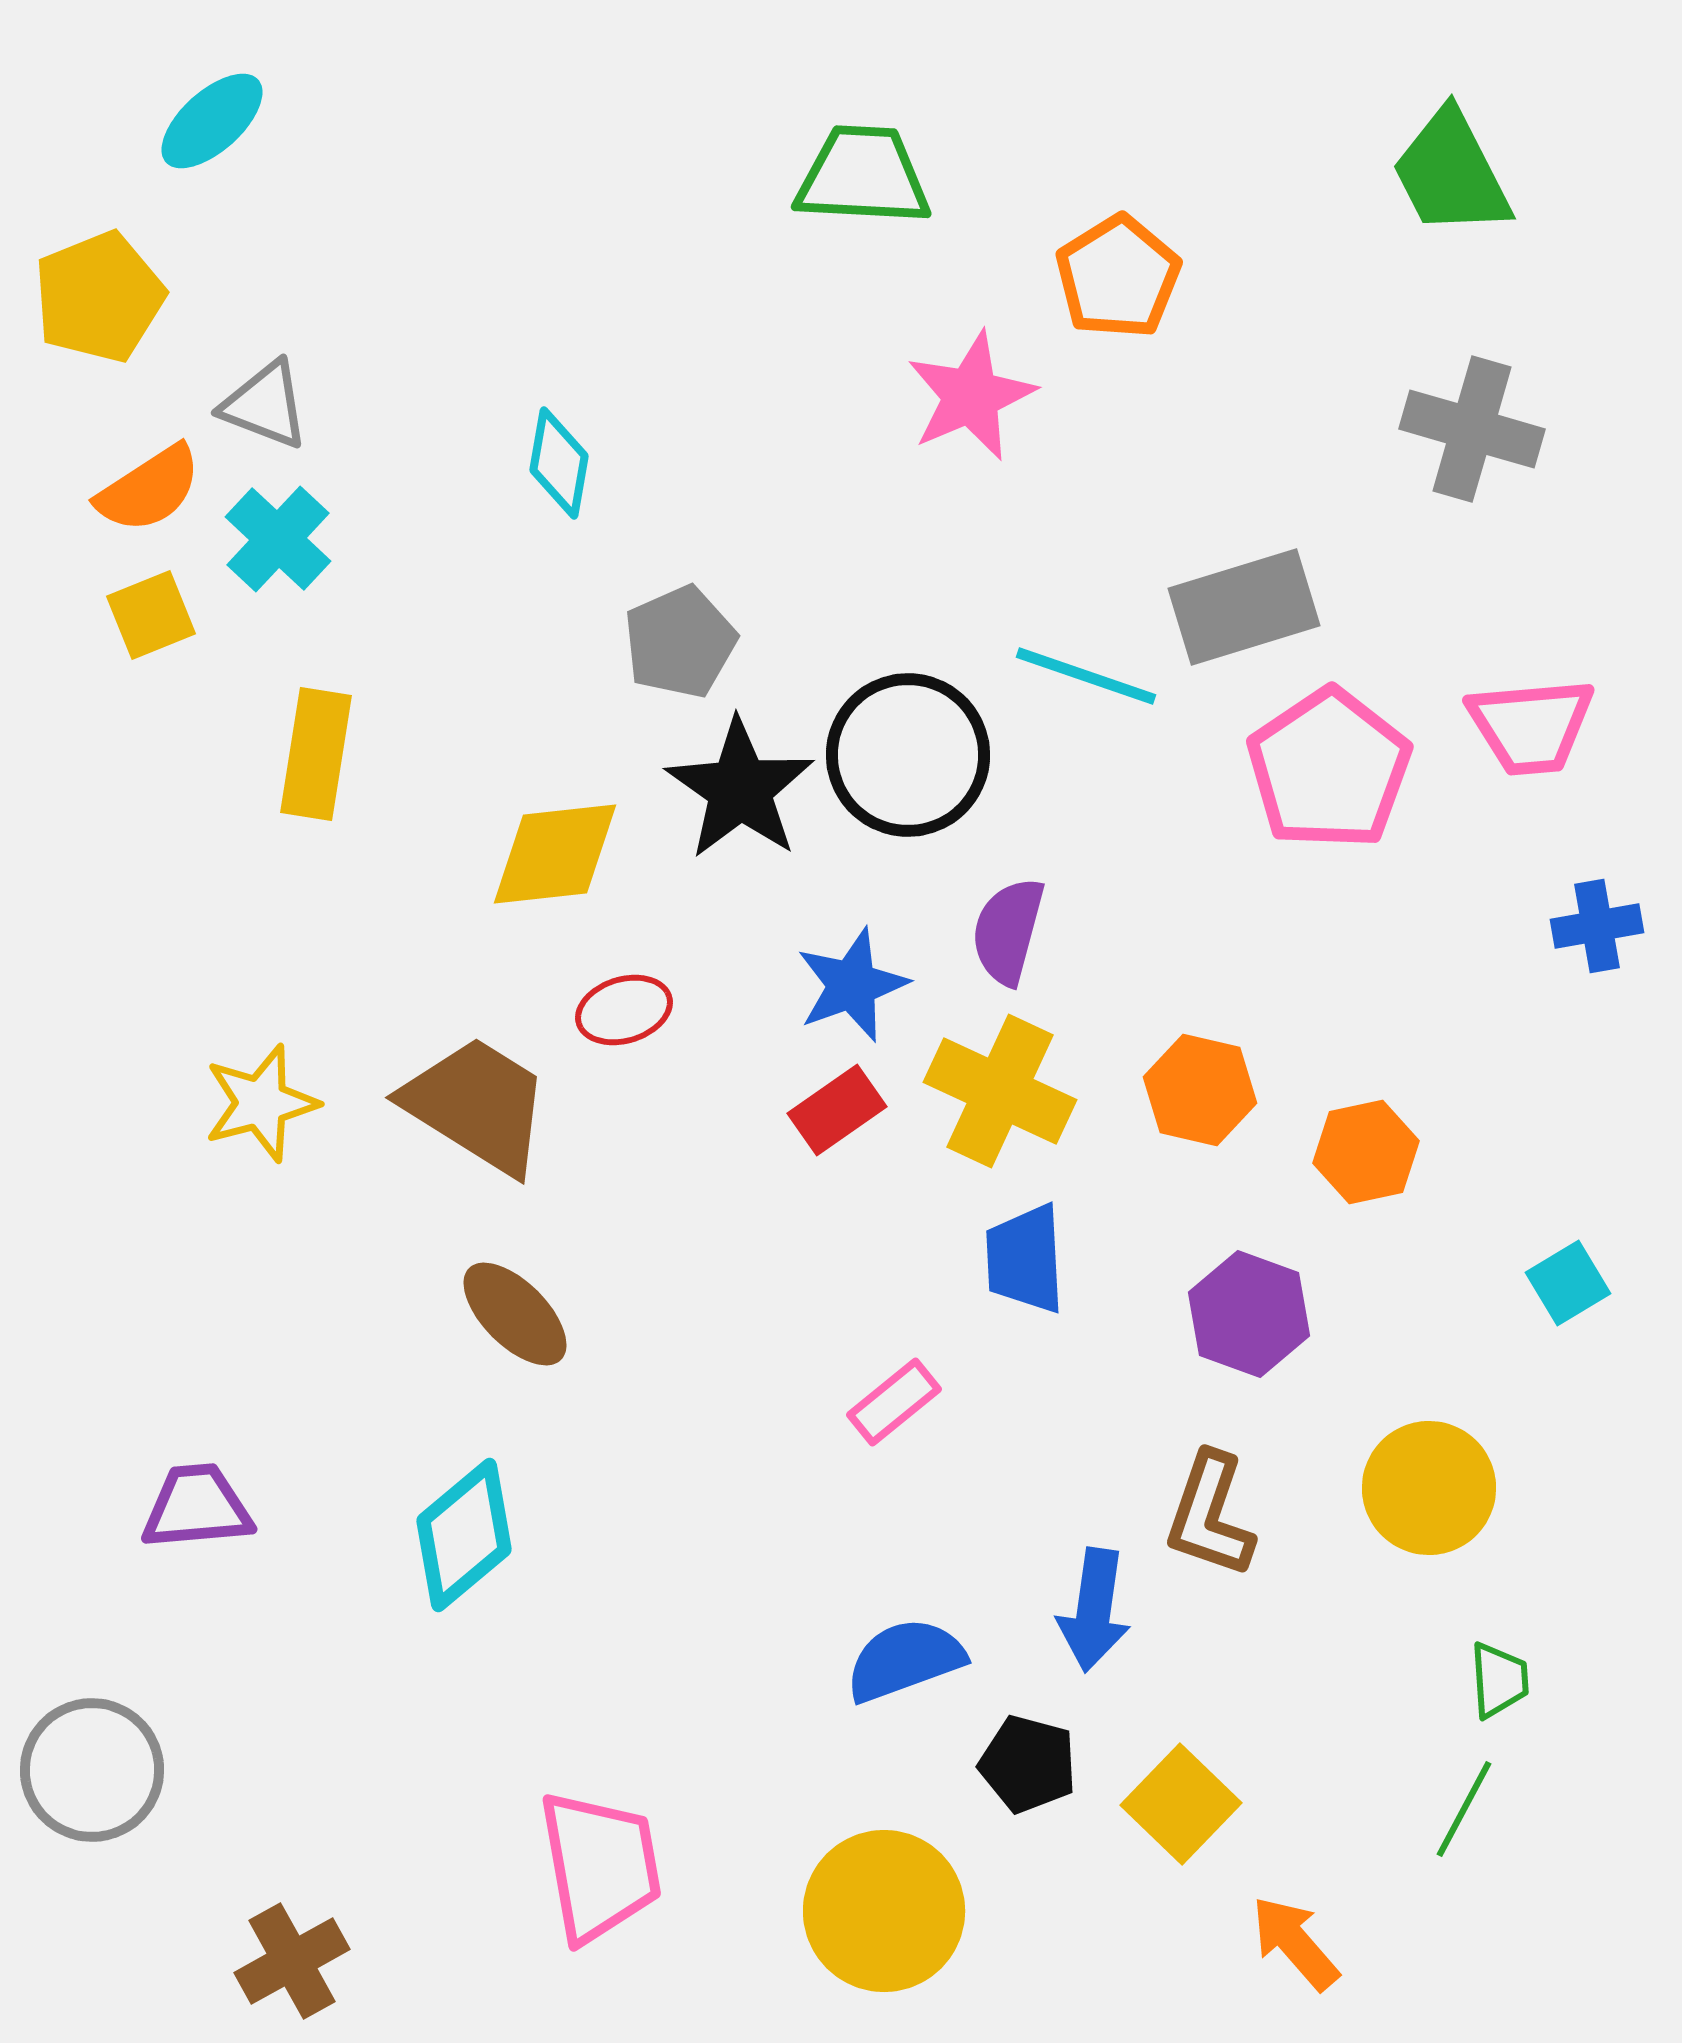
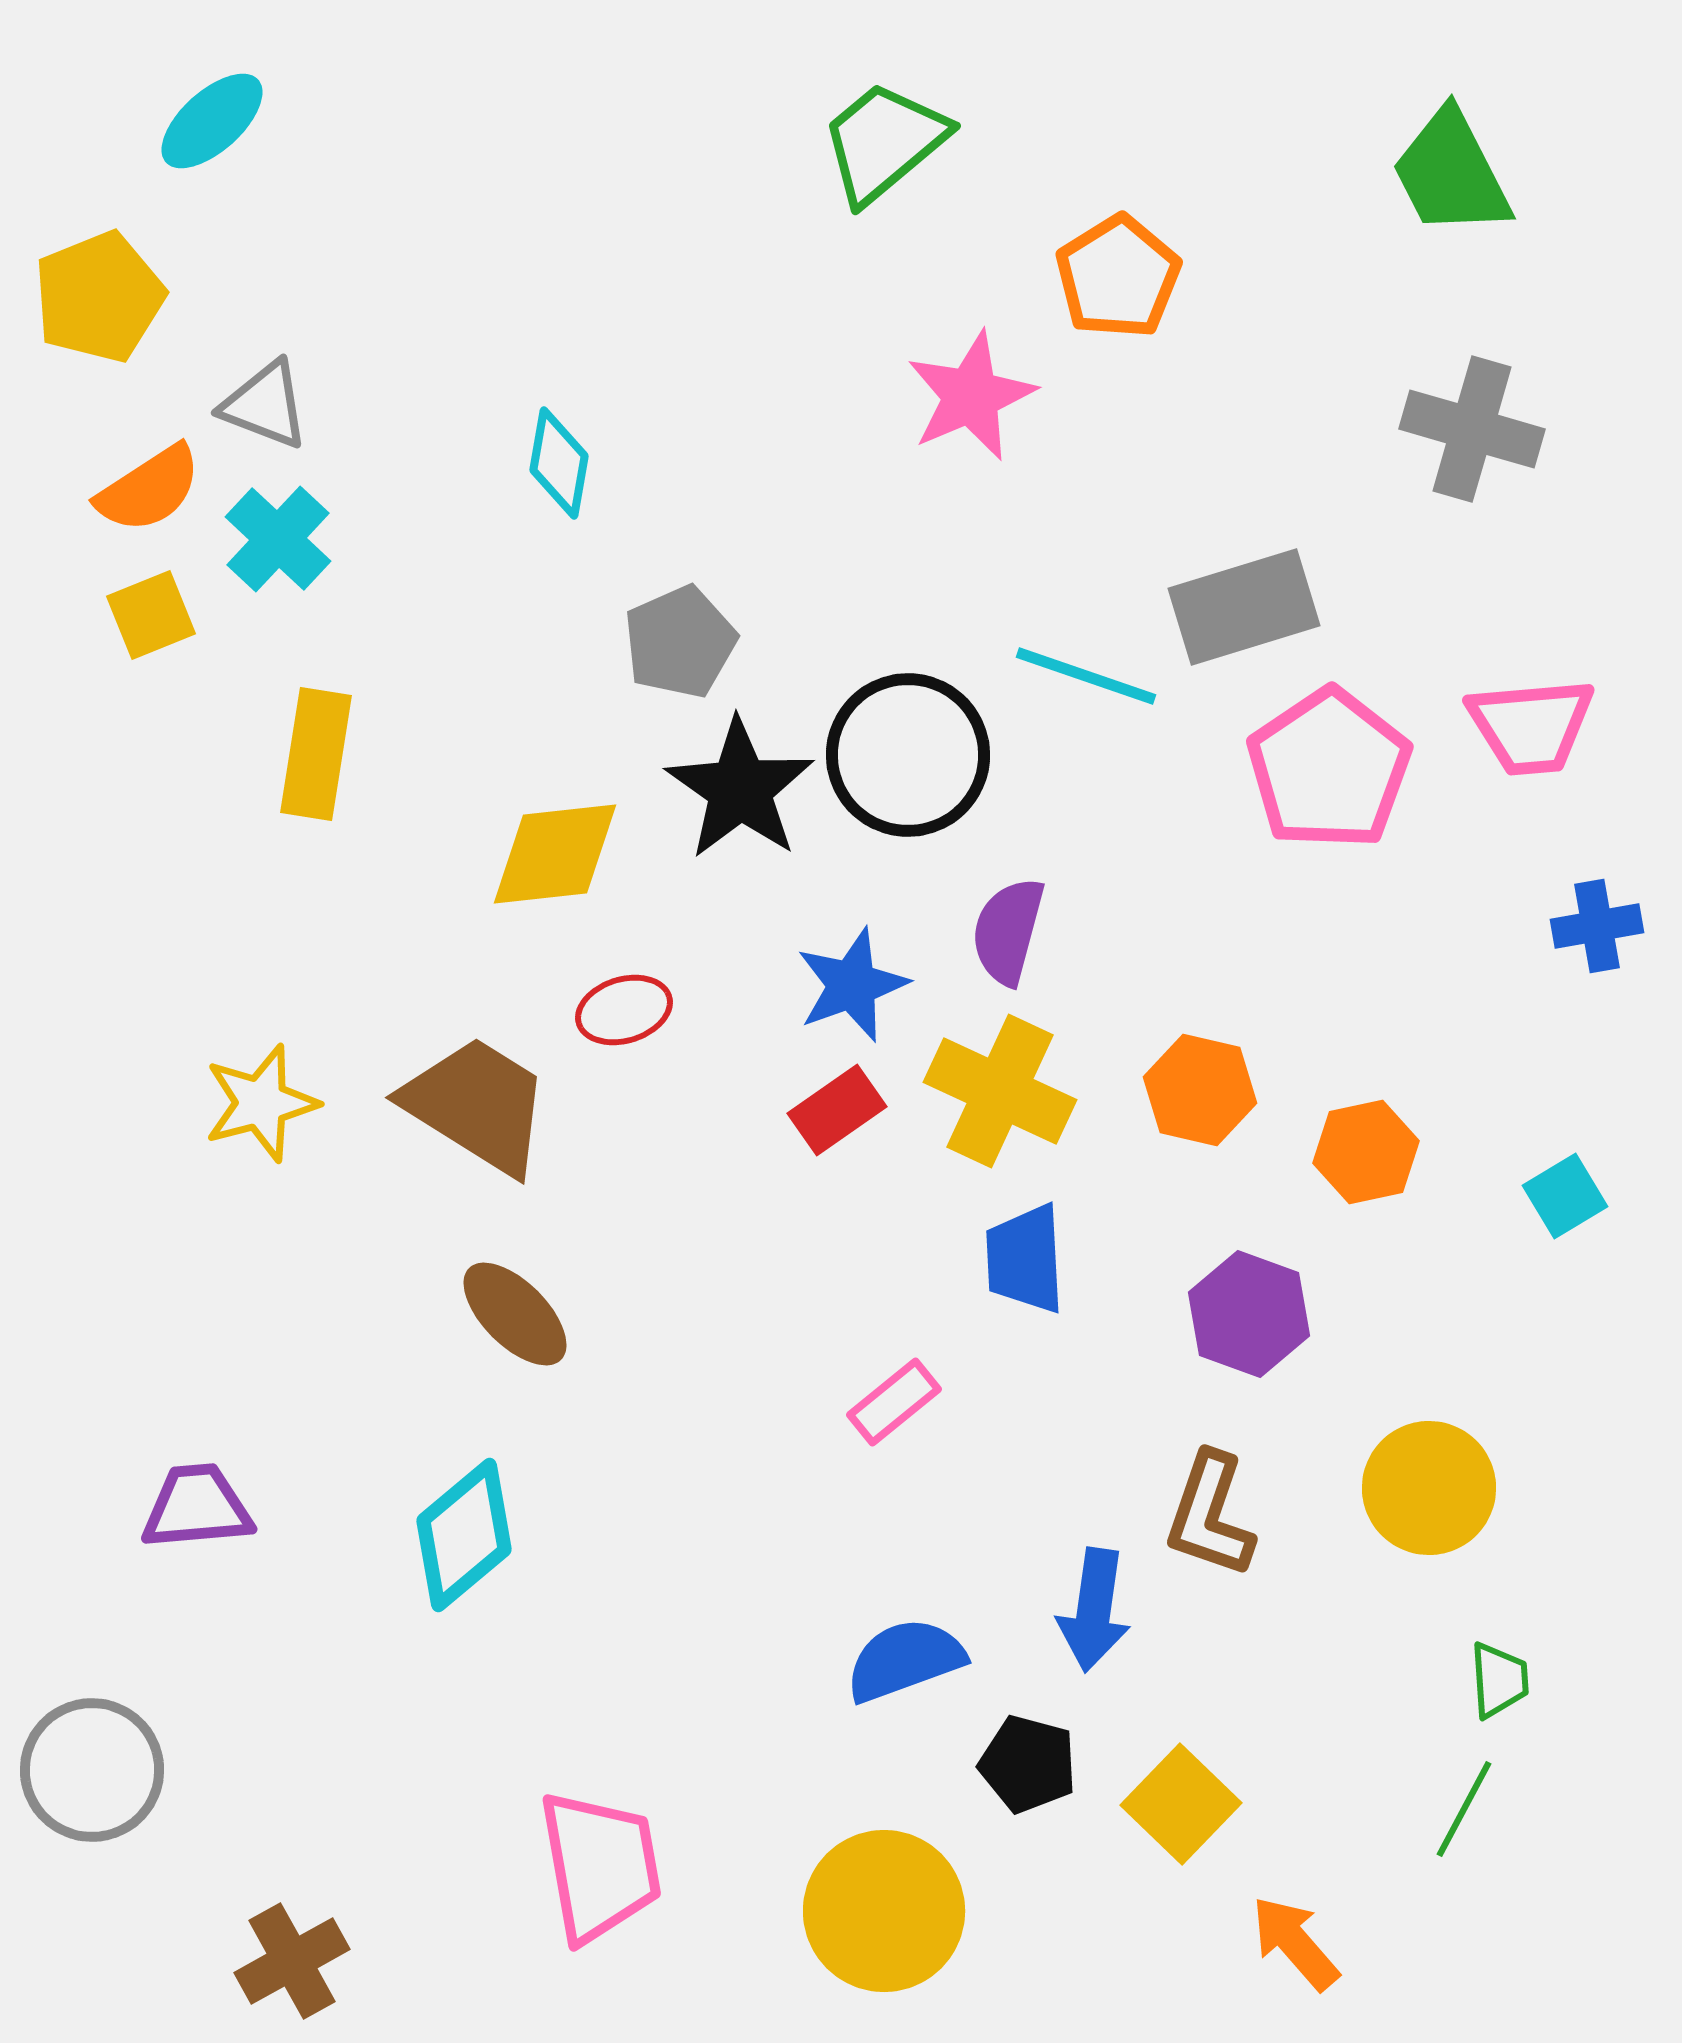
green trapezoid at (863, 176): moved 21 px right, 34 px up; rotated 43 degrees counterclockwise
cyan square at (1568, 1283): moved 3 px left, 87 px up
